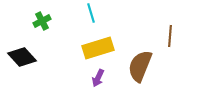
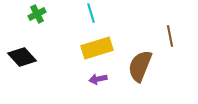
green cross: moved 5 px left, 7 px up
brown line: rotated 15 degrees counterclockwise
yellow rectangle: moved 1 px left
purple arrow: moved 1 px down; rotated 54 degrees clockwise
